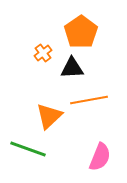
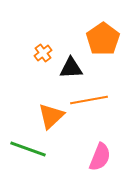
orange pentagon: moved 22 px right, 7 px down
black triangle: moved 1 px left
orange triangle: moved 2 px right
